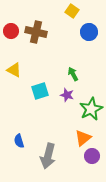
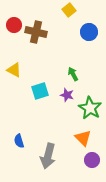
yellow square: moved 3 px left, 1 px up; rotated 16 degrees clockwise
red circle: moved 3 px right, 6 px up
green star: moved 1 px left, 1 px up; rotated 15 degrees counterclockwise
orange triangle: rotated 36 degrees counterclockwise
purple circle: moved 4 px down
